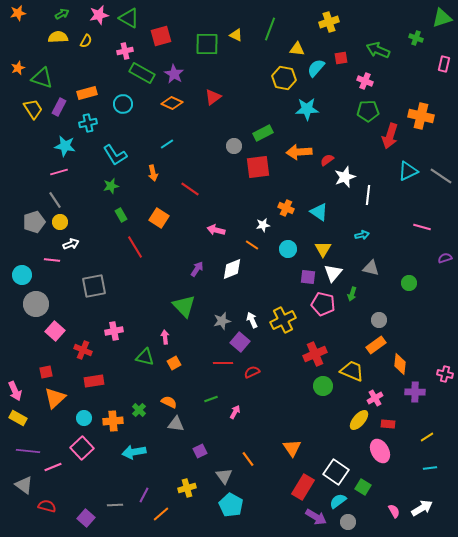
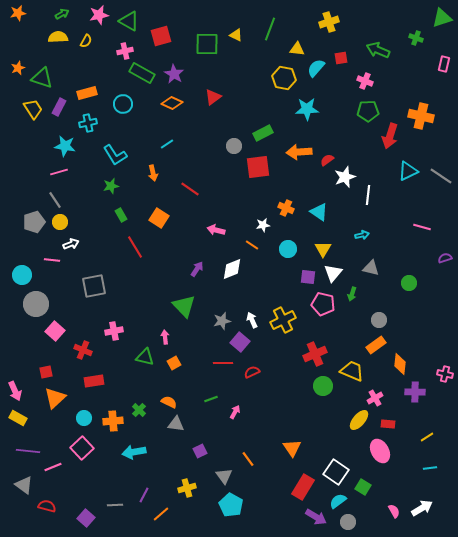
green triangle at (129, 18): moved 3 px down
